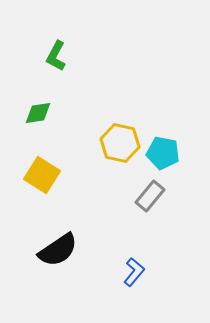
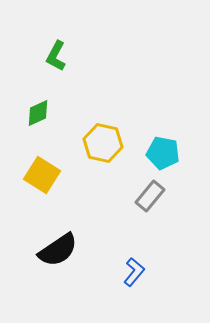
green diamond: rotated 16 degrees counterclockwise
yellow hexagon: moved 17 px left
